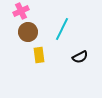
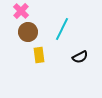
pink cross: rotated 21 degrees counterclockwise
